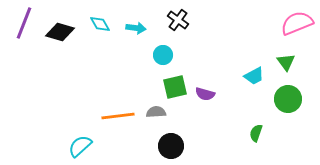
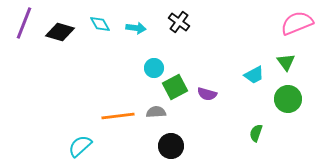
black cross: moved 1 px right, 2 px down
cyan circle: moved 9 px left, 13 px down
cyan trapezoid: moved 1 px up
green square: rotated 15 degrees counterclockwise
purple semicircle: moved 2 px right
